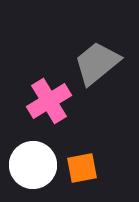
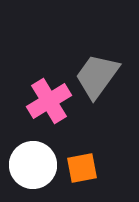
gray trapezoid: moved 13 px down; rotated 15 degrees counterclockwise
